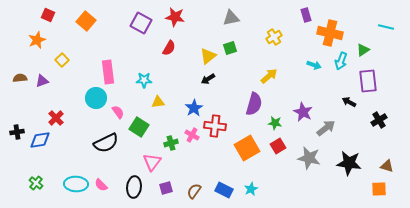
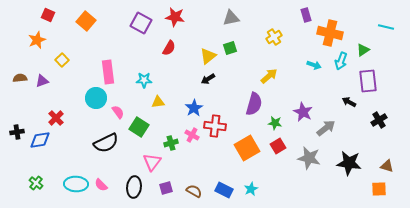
brown semicircle at (194, 191): rotated 84 degrees clockwise
